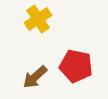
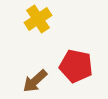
brown arrow: moved 4 px down
